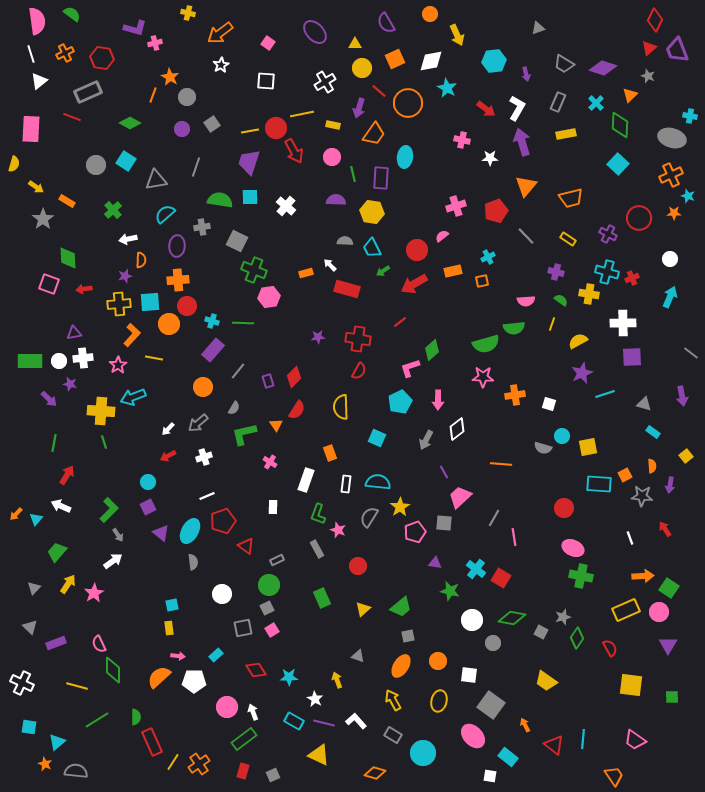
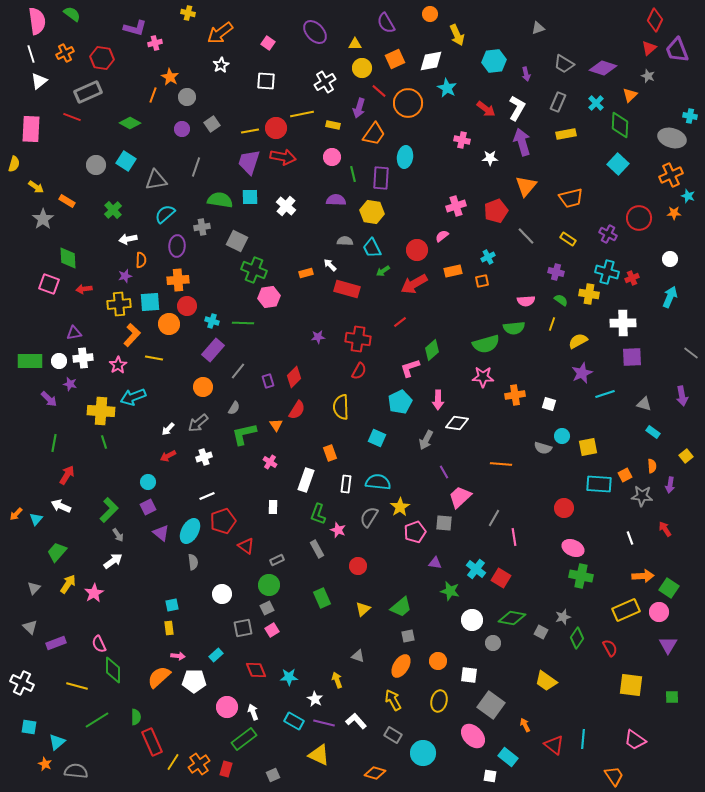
red arrow at (294, 151): moved 11 px left, 6 px down; rotated 50 degrees counterclockwise
white diamond at (457, 429): moved 6 px up; rotated 45 degrees clockwise
red diamond at (256, 670): rotated 10 degrees clockwise
red rectangle at (243, 771): moved 17 px left, 2 px up
